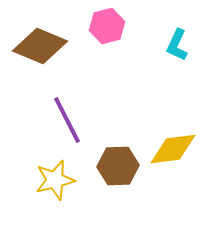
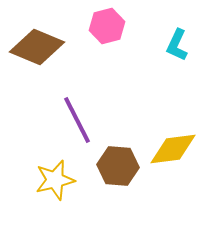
brown diamond: moved 3 px left, 1 px down
purple line: moved 10 px right
brown hexagon: rotated 6 degrees clockwise
